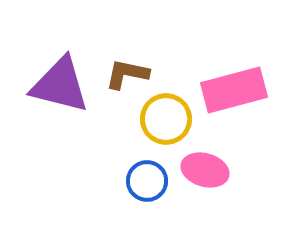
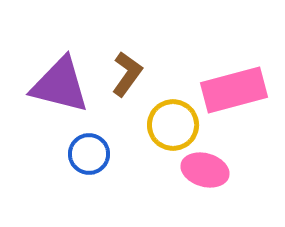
brown L-shape: rotated 114 degrees clockwise
yellow circle: moved 7 px right, 6 px down
blue circle: moved 58 px left, 27 px up
